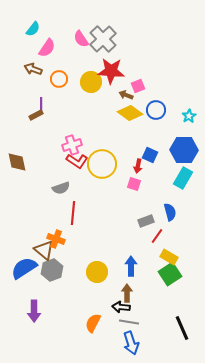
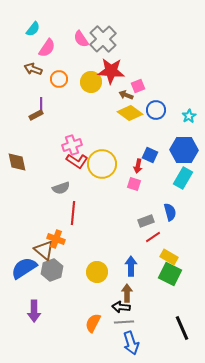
red line at (157, 236): moved 4 px left, 1 px down; rotated 21 degrees clockwise
green square at (170, 274): rotated 30 degrees counterclockwise
gray line at (129, 322): moved 5 px left; rotated 12 degrees counterclockwise
